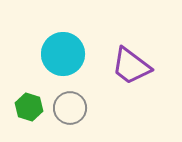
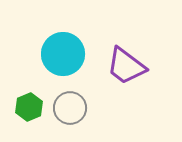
purple trapezoid: moved 5 px left
green hexagon: rotated 20 degrees clockwise
